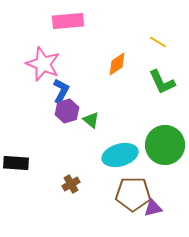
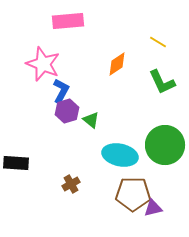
cyan ellipse: rotated 28 degrees clockwise
